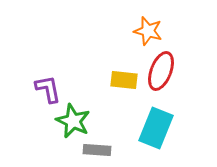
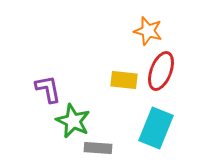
gray rectangle: moved 1 px right, 2 px up
